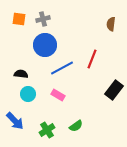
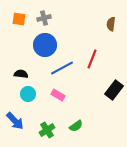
gray cross: moved 1 px right, 1 px up
